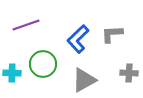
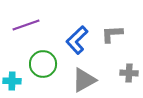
blue L-shape: moved 1 px left, 1 px down
cyan cross: moved 8 px down
